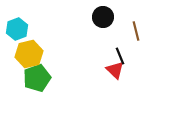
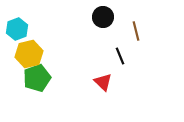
red triangle: moved 12 px left, 12 px down
